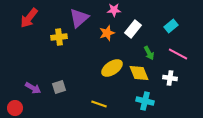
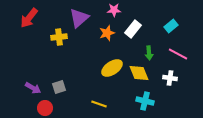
green arrow: rotated 24 degrees clockwise
red circle: moved 30 px right
